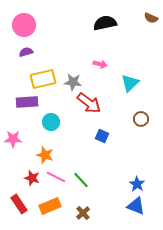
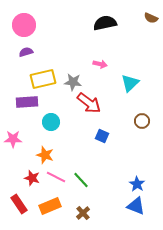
brown circle: moved 1 px right, 2 px down
